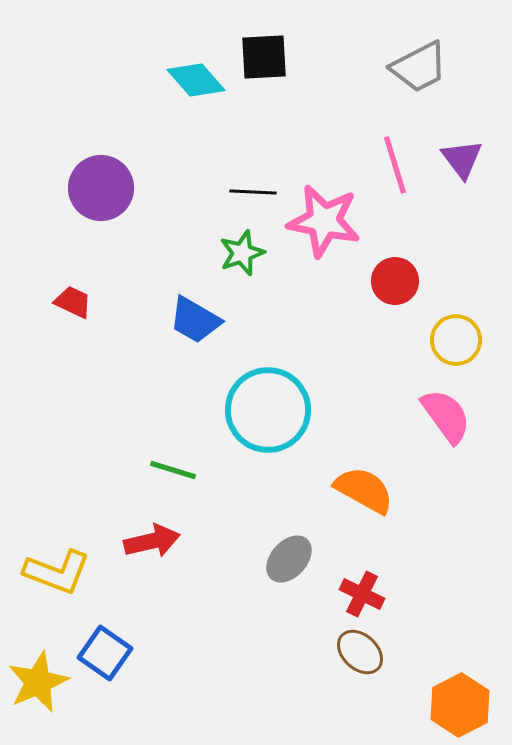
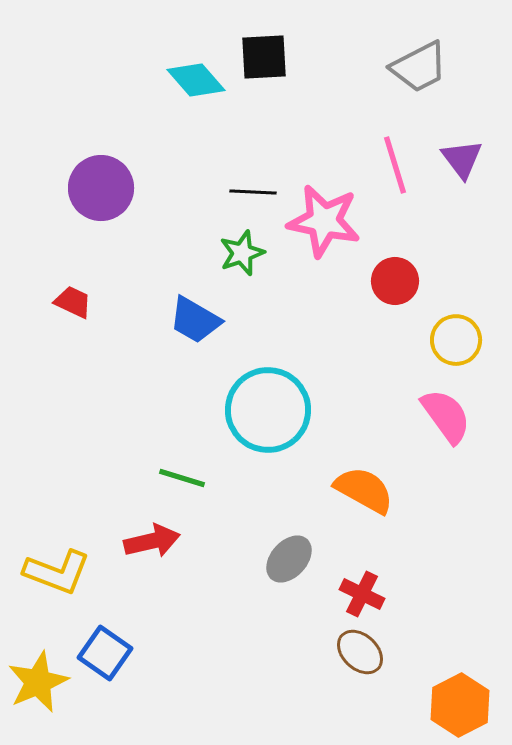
green line: moved 9 px right, 8 px down
